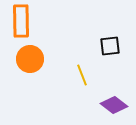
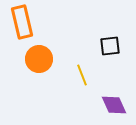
orange rectangle: moved 1 px right, 1 px down; rotated 12 degrees counterclockwise
orange circle: moved 9 px right
purple diamond: rotated 28 degrees clockwise
